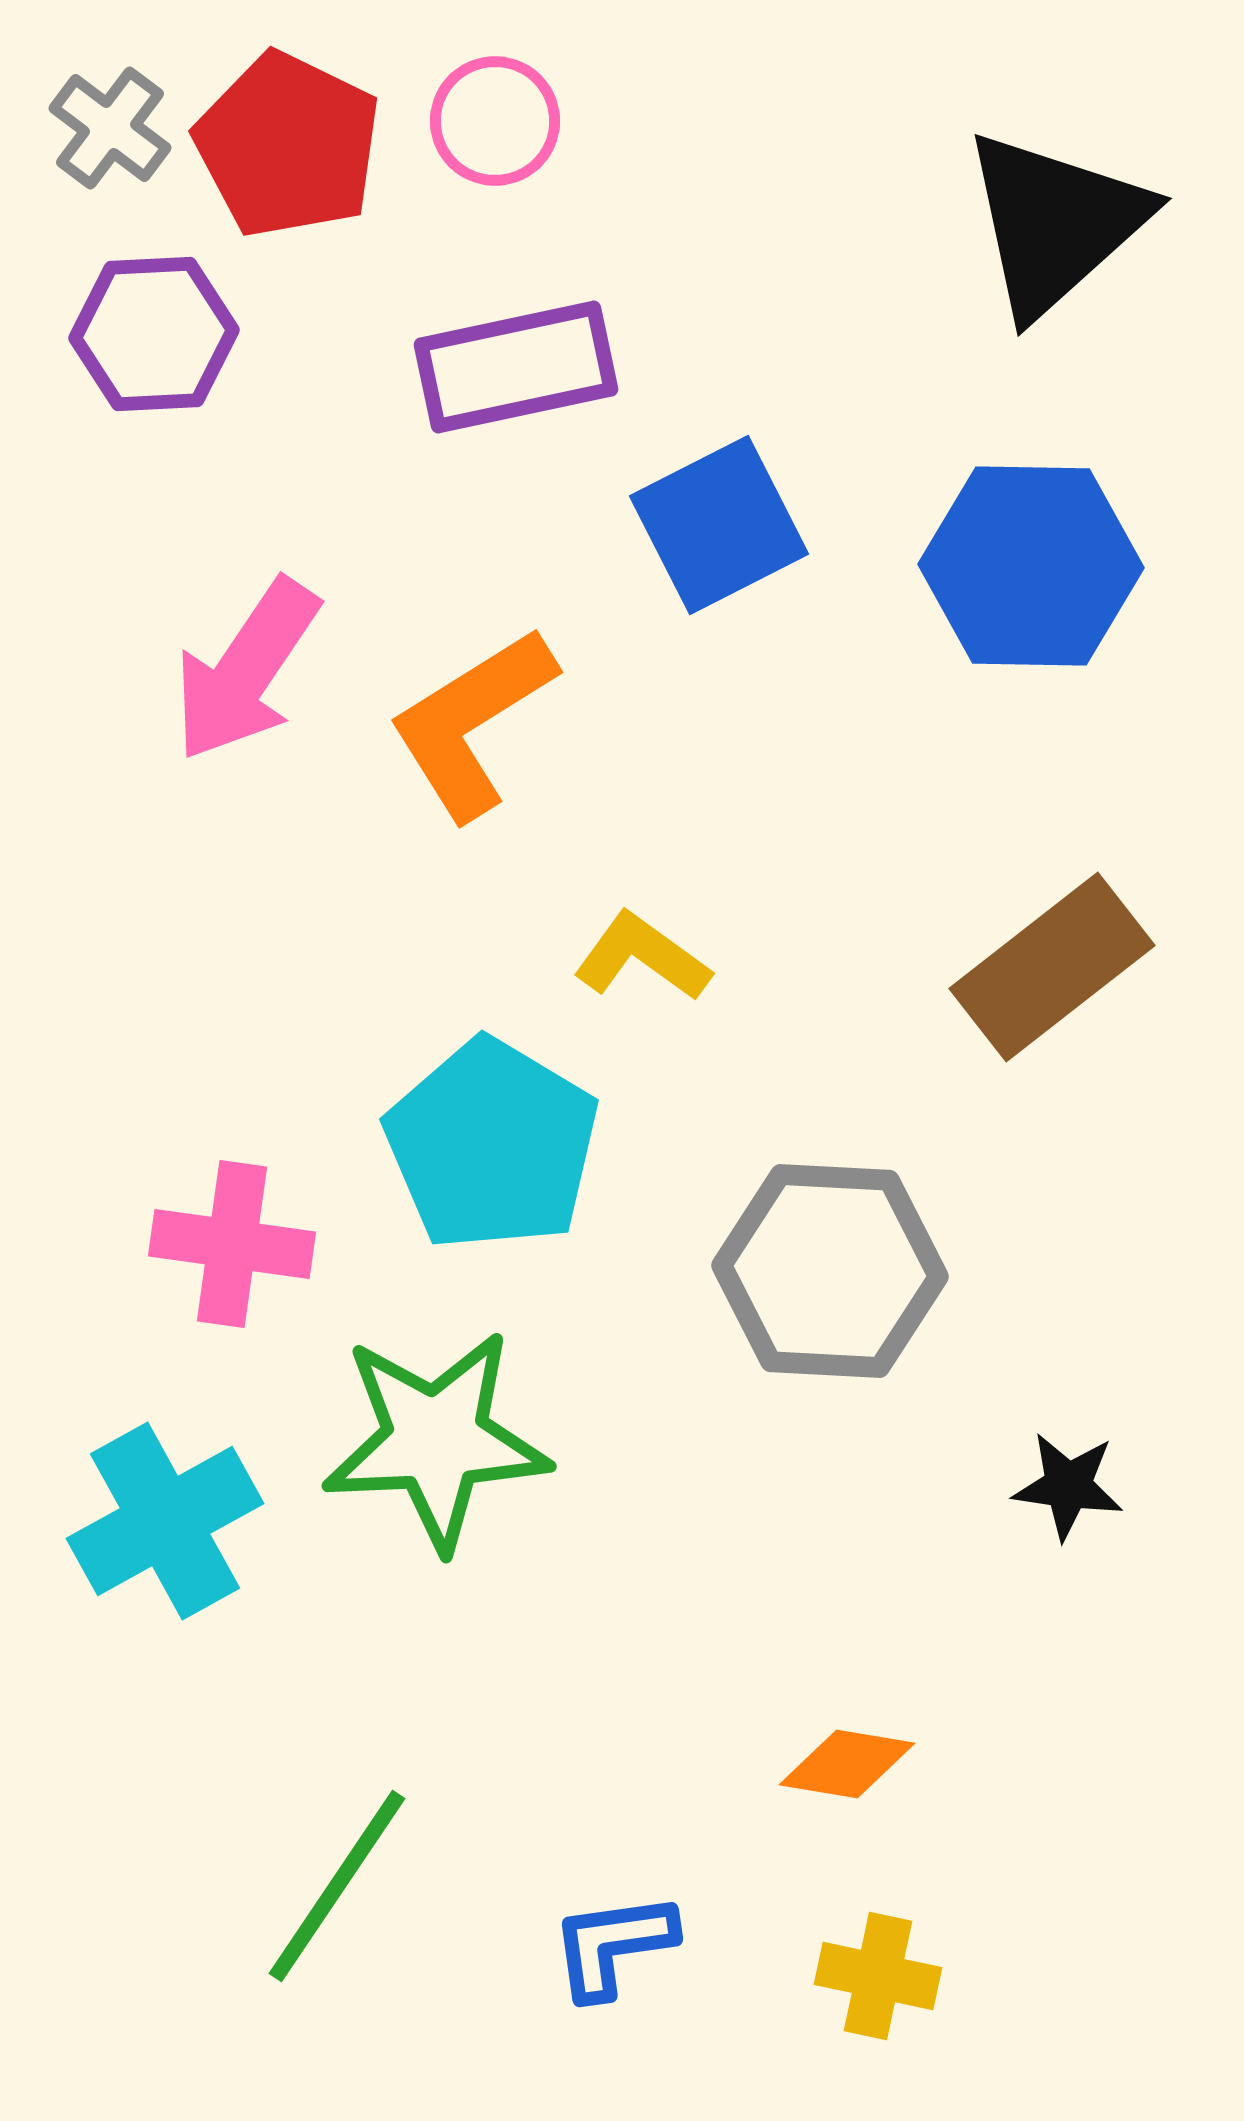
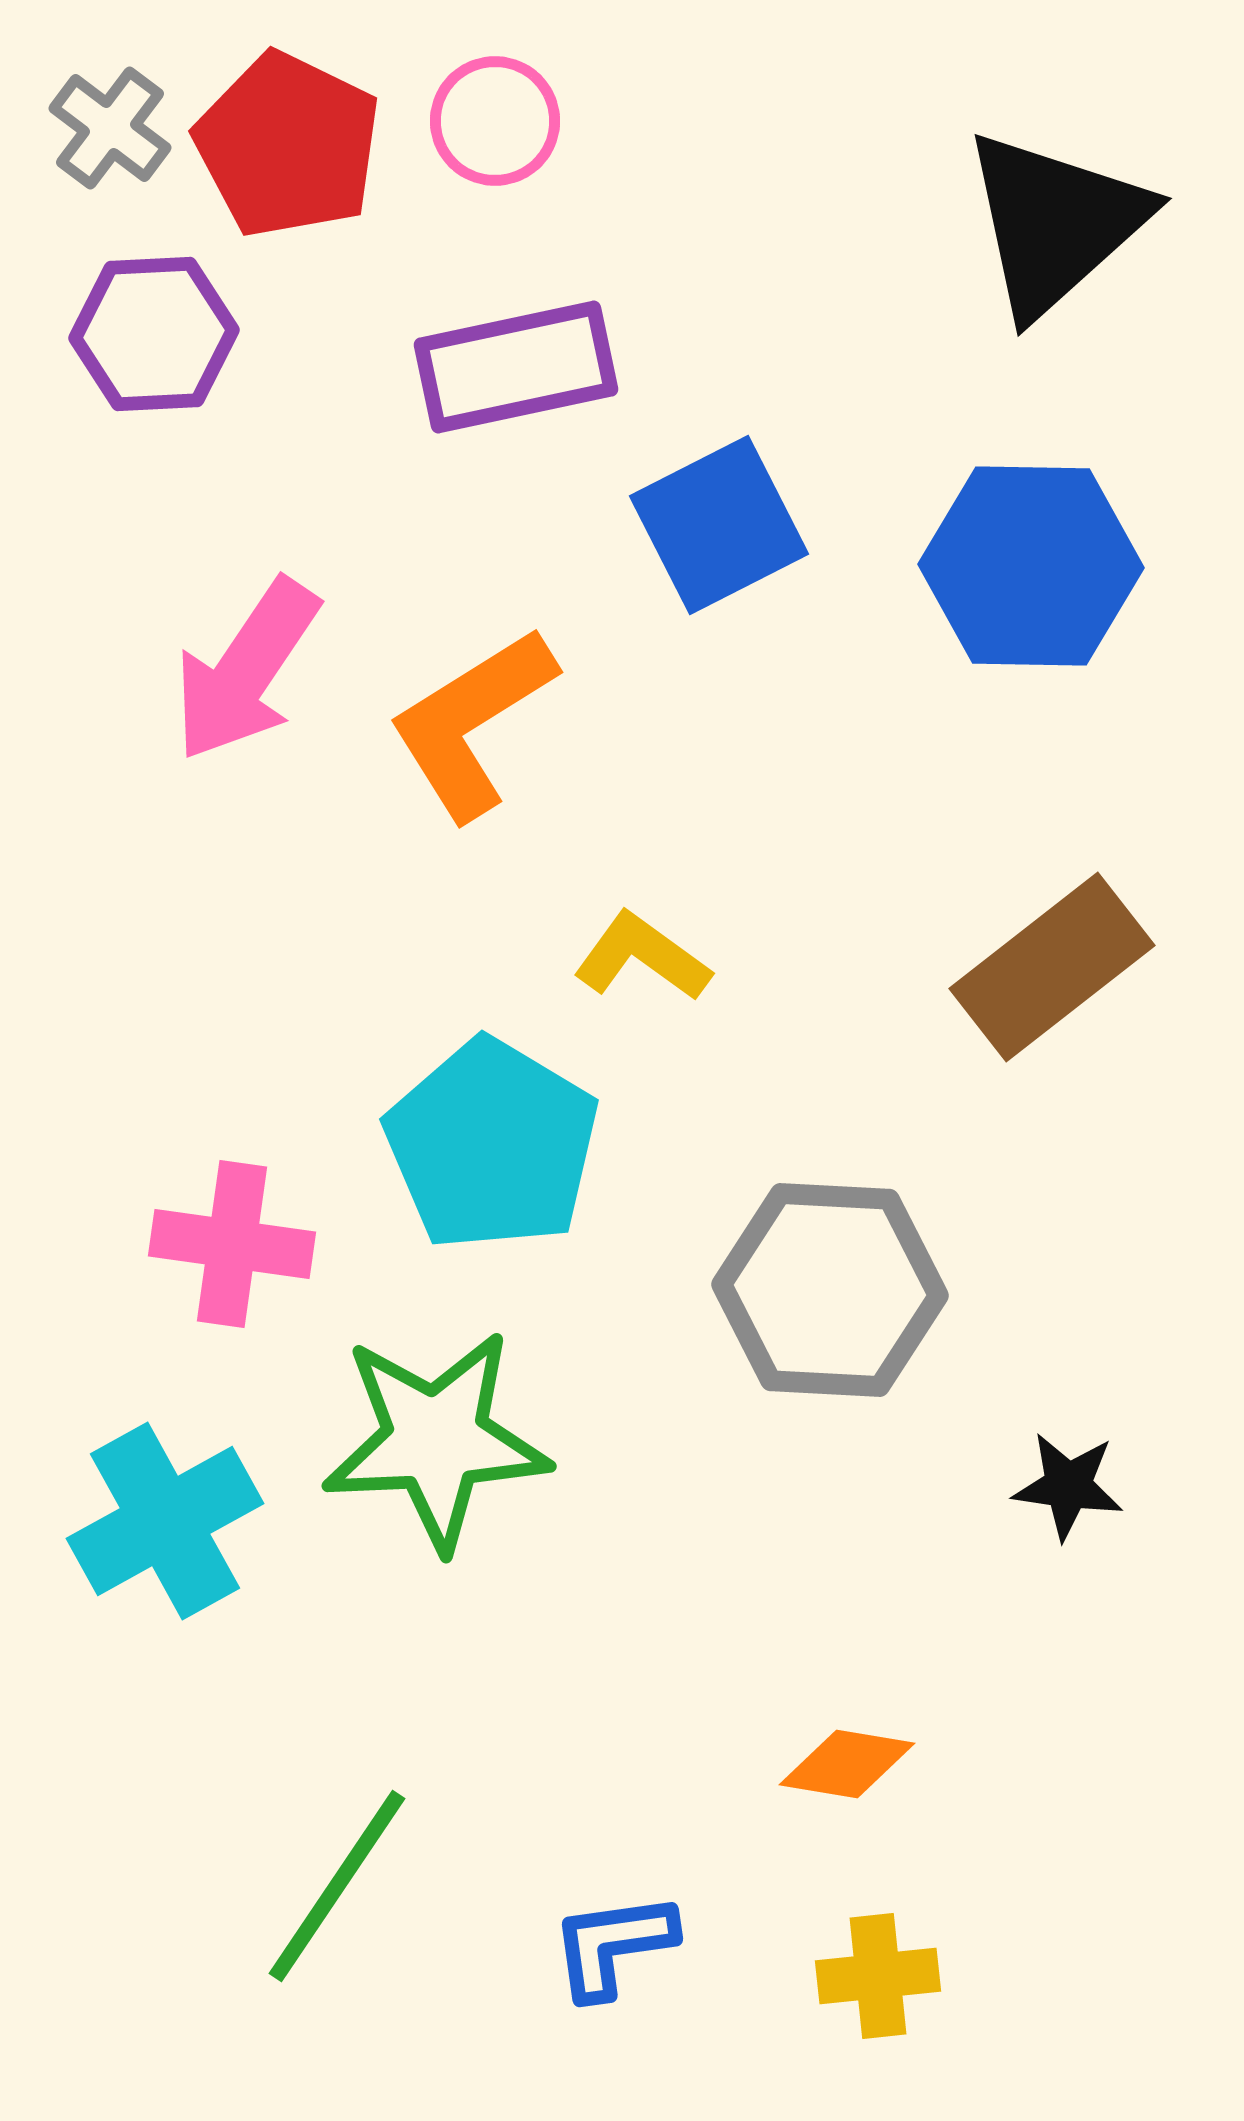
gray hexagon: moved 19 px down
yellow cross: rotated 18 degrees counterclockwise
